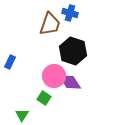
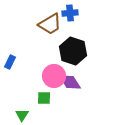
blue cross: rotated 21 degrees counterclockwise
brown trapezoid: rotated 40 degrees clockwise
green square: rotated 32 degrees counterclockwise
